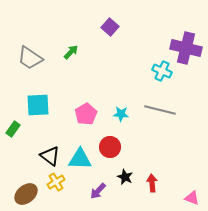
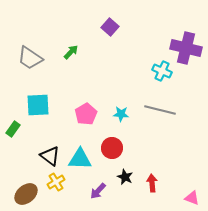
red circle: moved 2 px right, 1 px down
